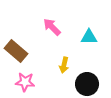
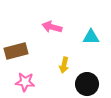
pink arrow: rotated 30 degrees counterclockwise
cyan triangle: moved 2 px right
brown rectangle: rotated 55 degrees counterclockwise
